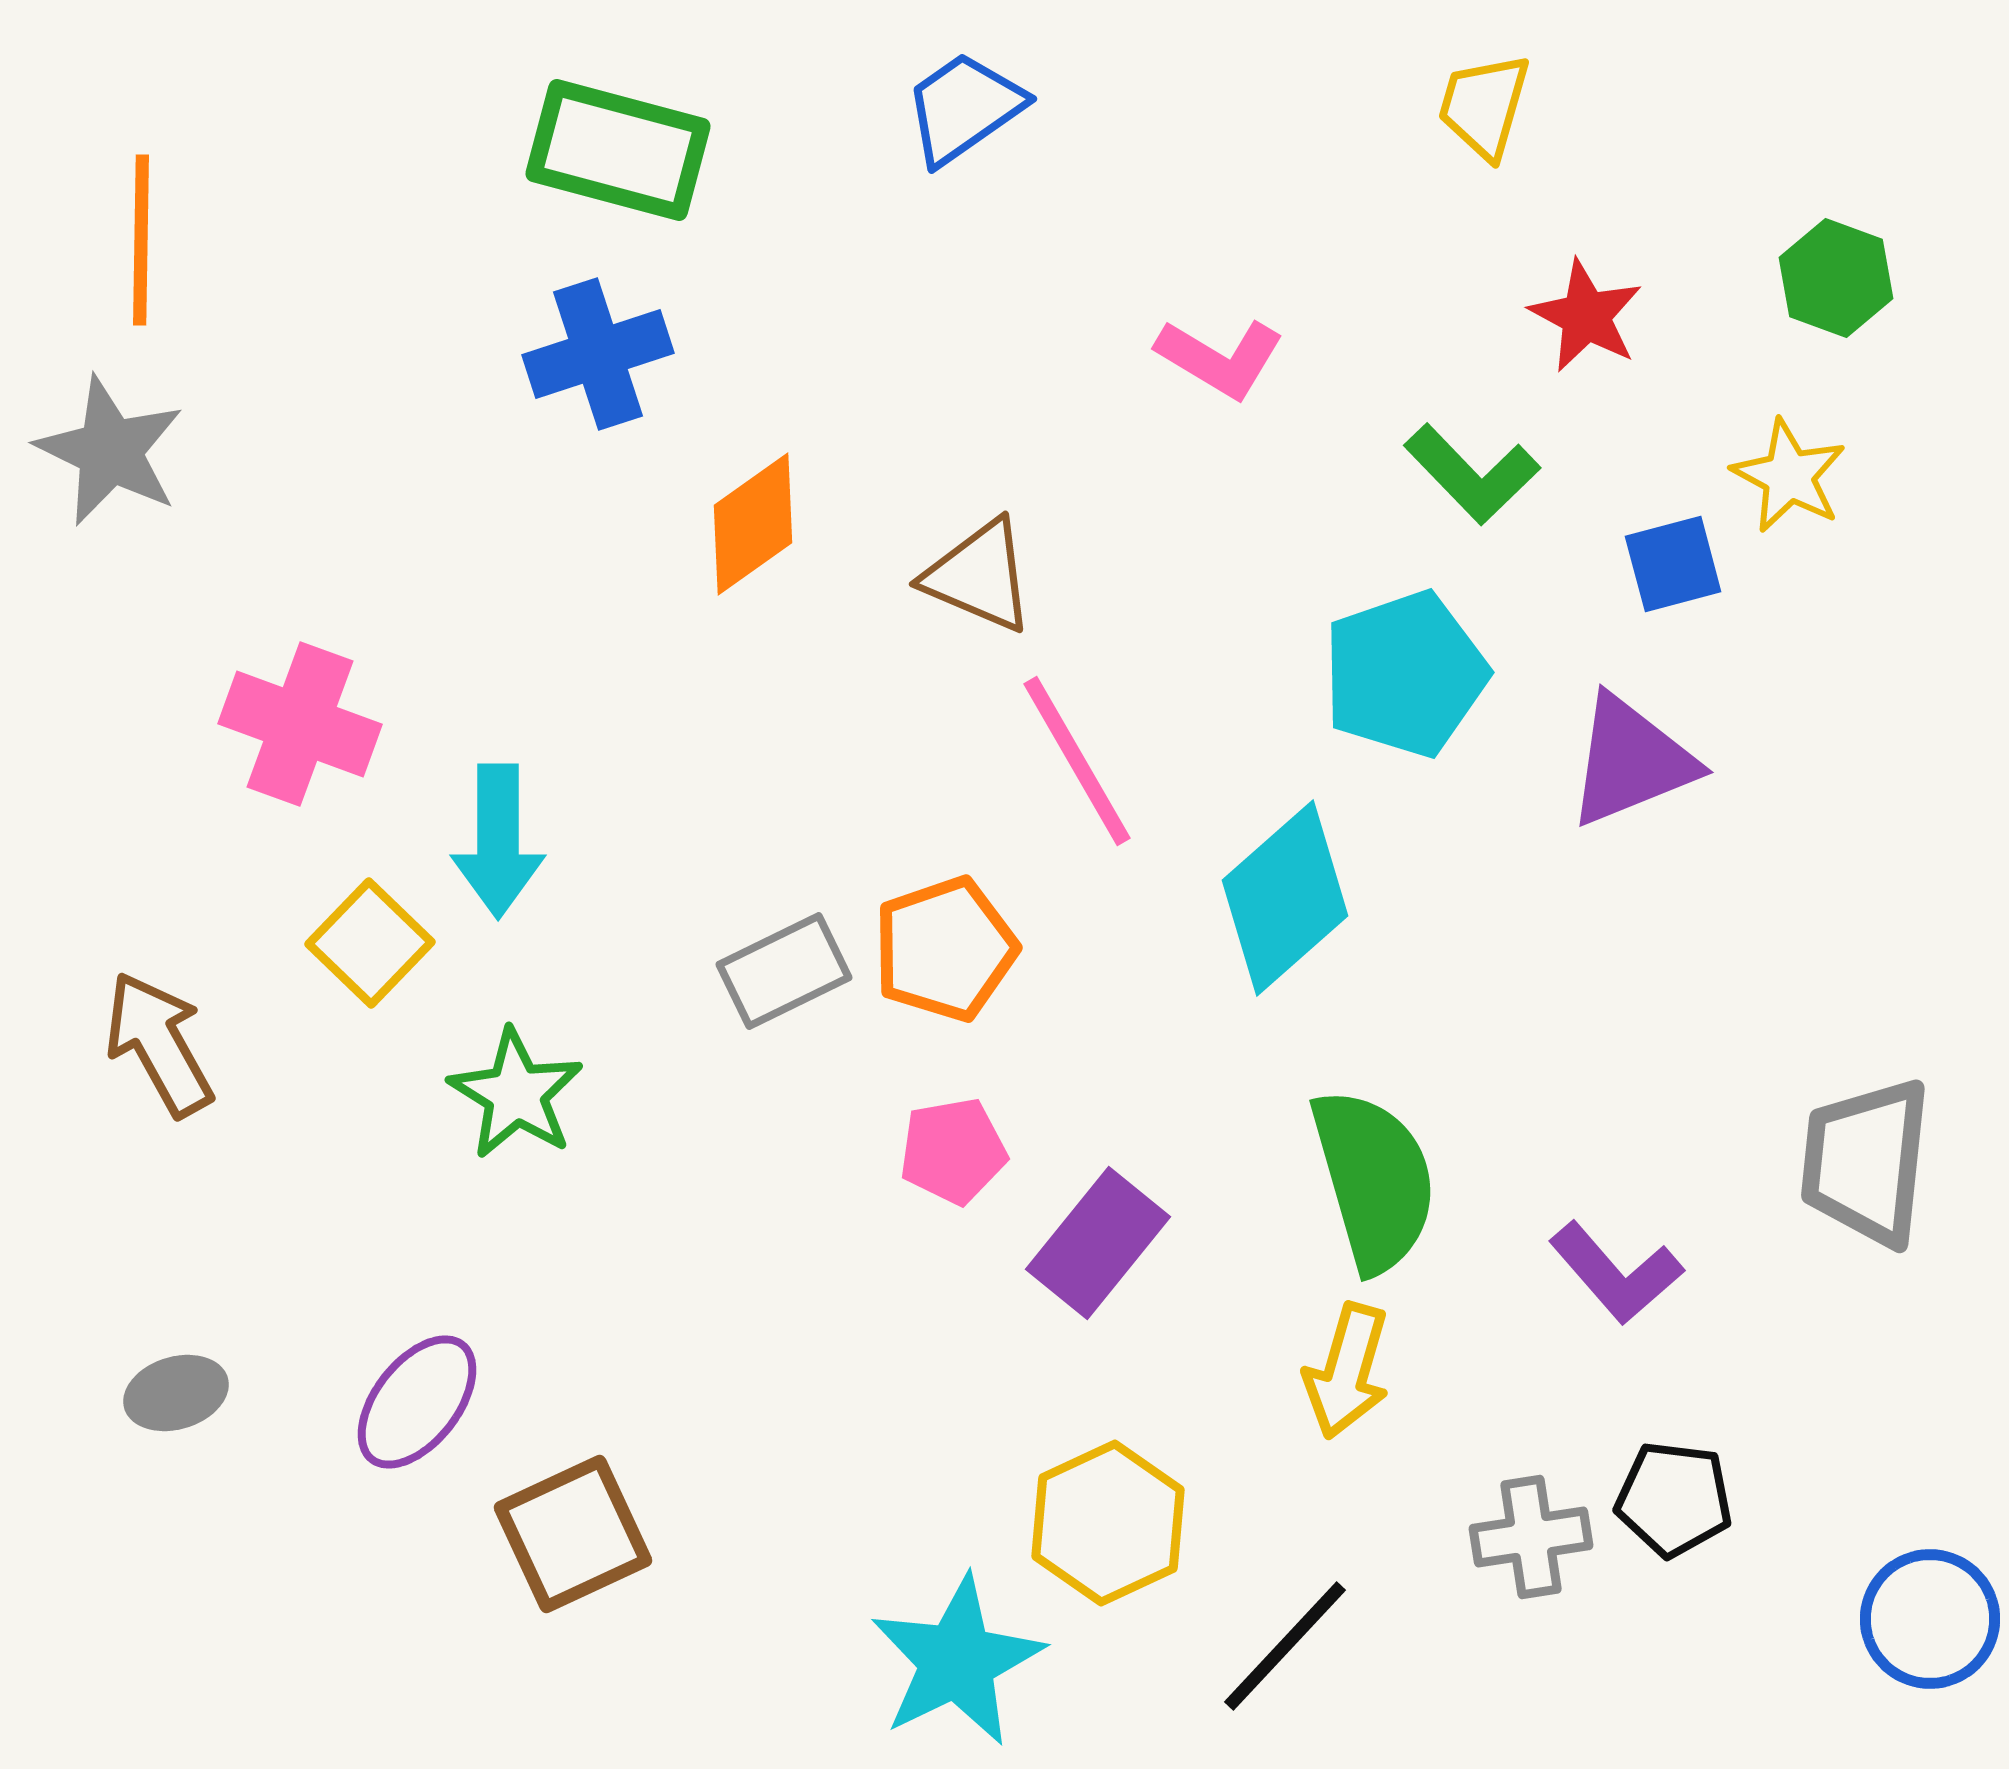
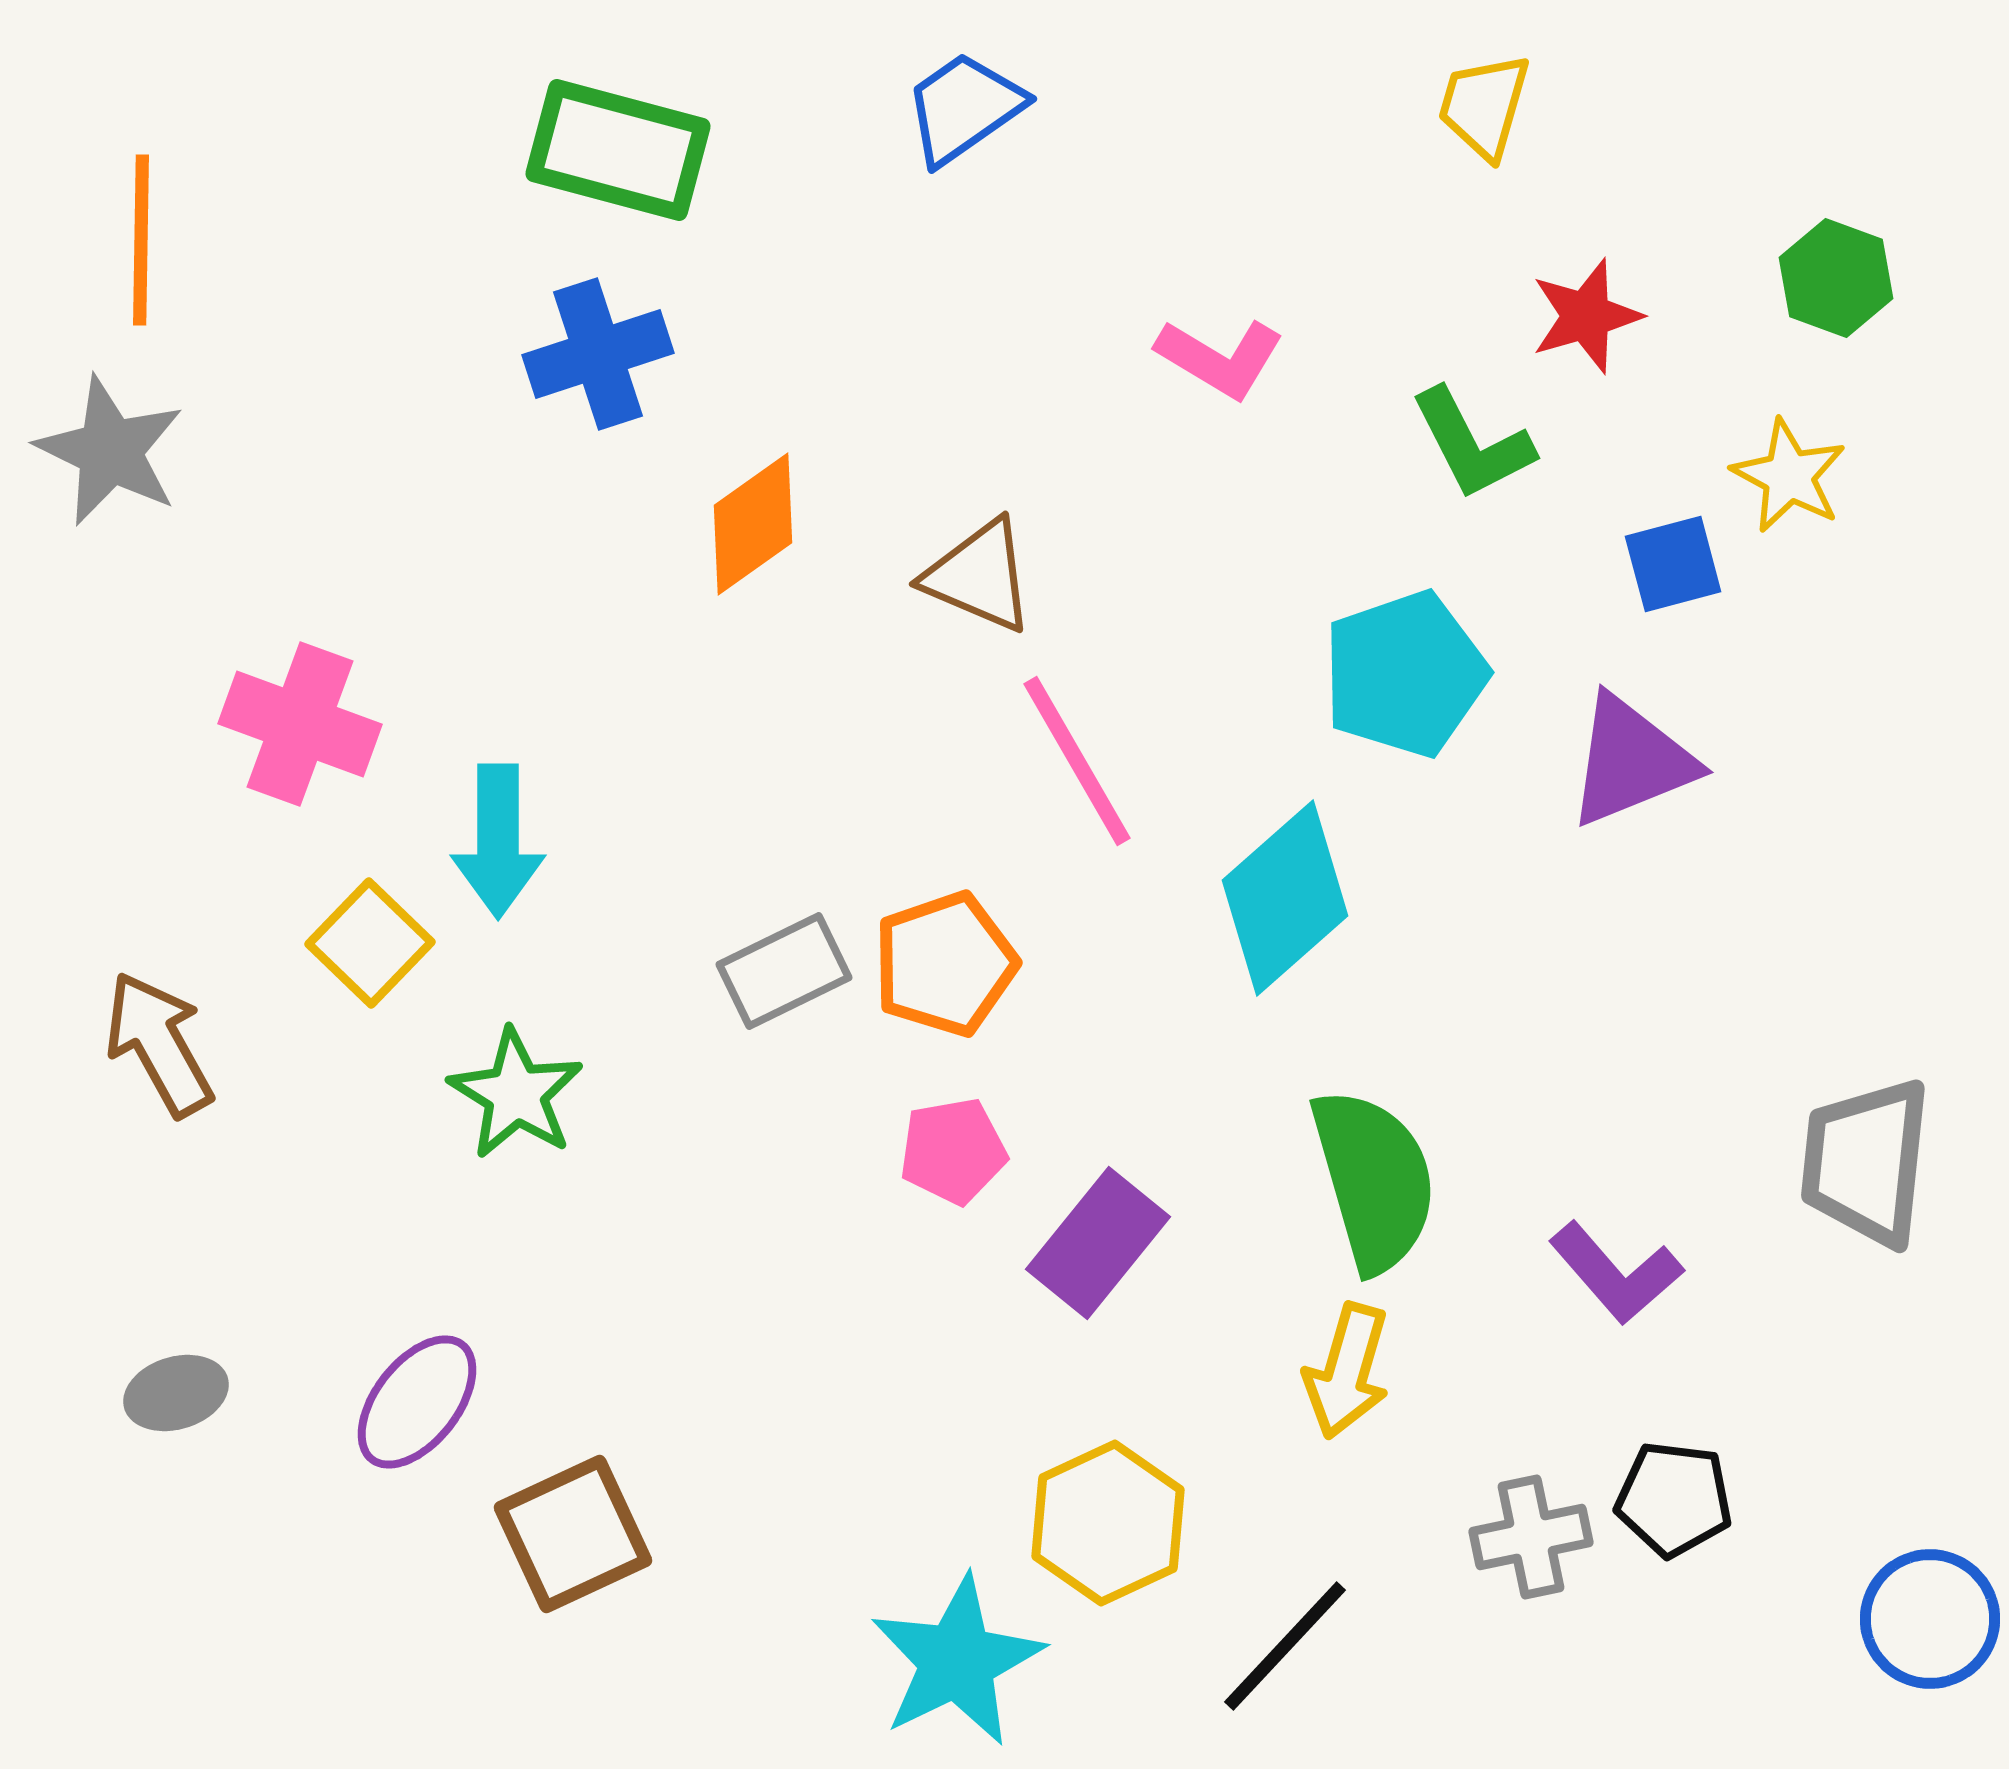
red star: rotated 28 degrees clockwise
green L-shape: moved 30 px up; rotated 17 degrees clockwise
orange pentagon: moved 15 px down
gray cross: rotated 3 degrees counterclockwise
